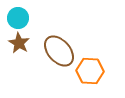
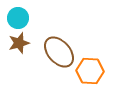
brown star: rotated 25 degrees clockwise
brown ellipse: moved 1 px down
